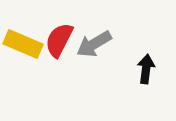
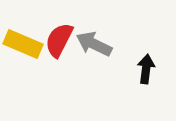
gray arrow: rotated 57 degrees clockwise
